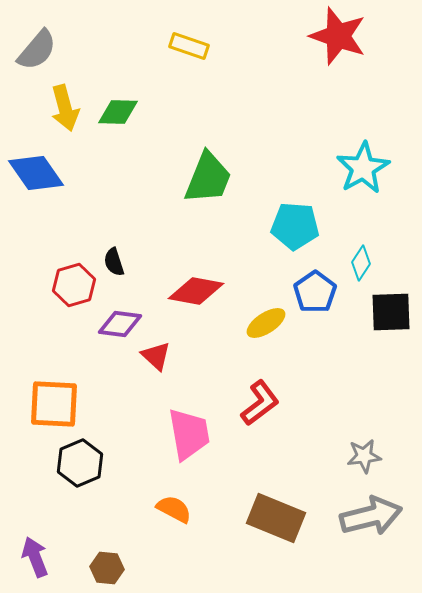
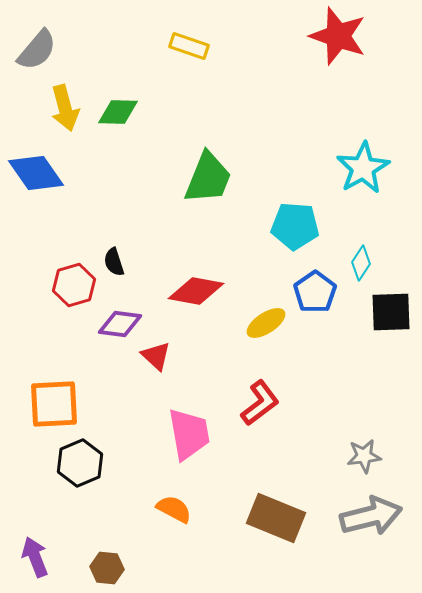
orange square: rotated 6 degrees counterclockwise
